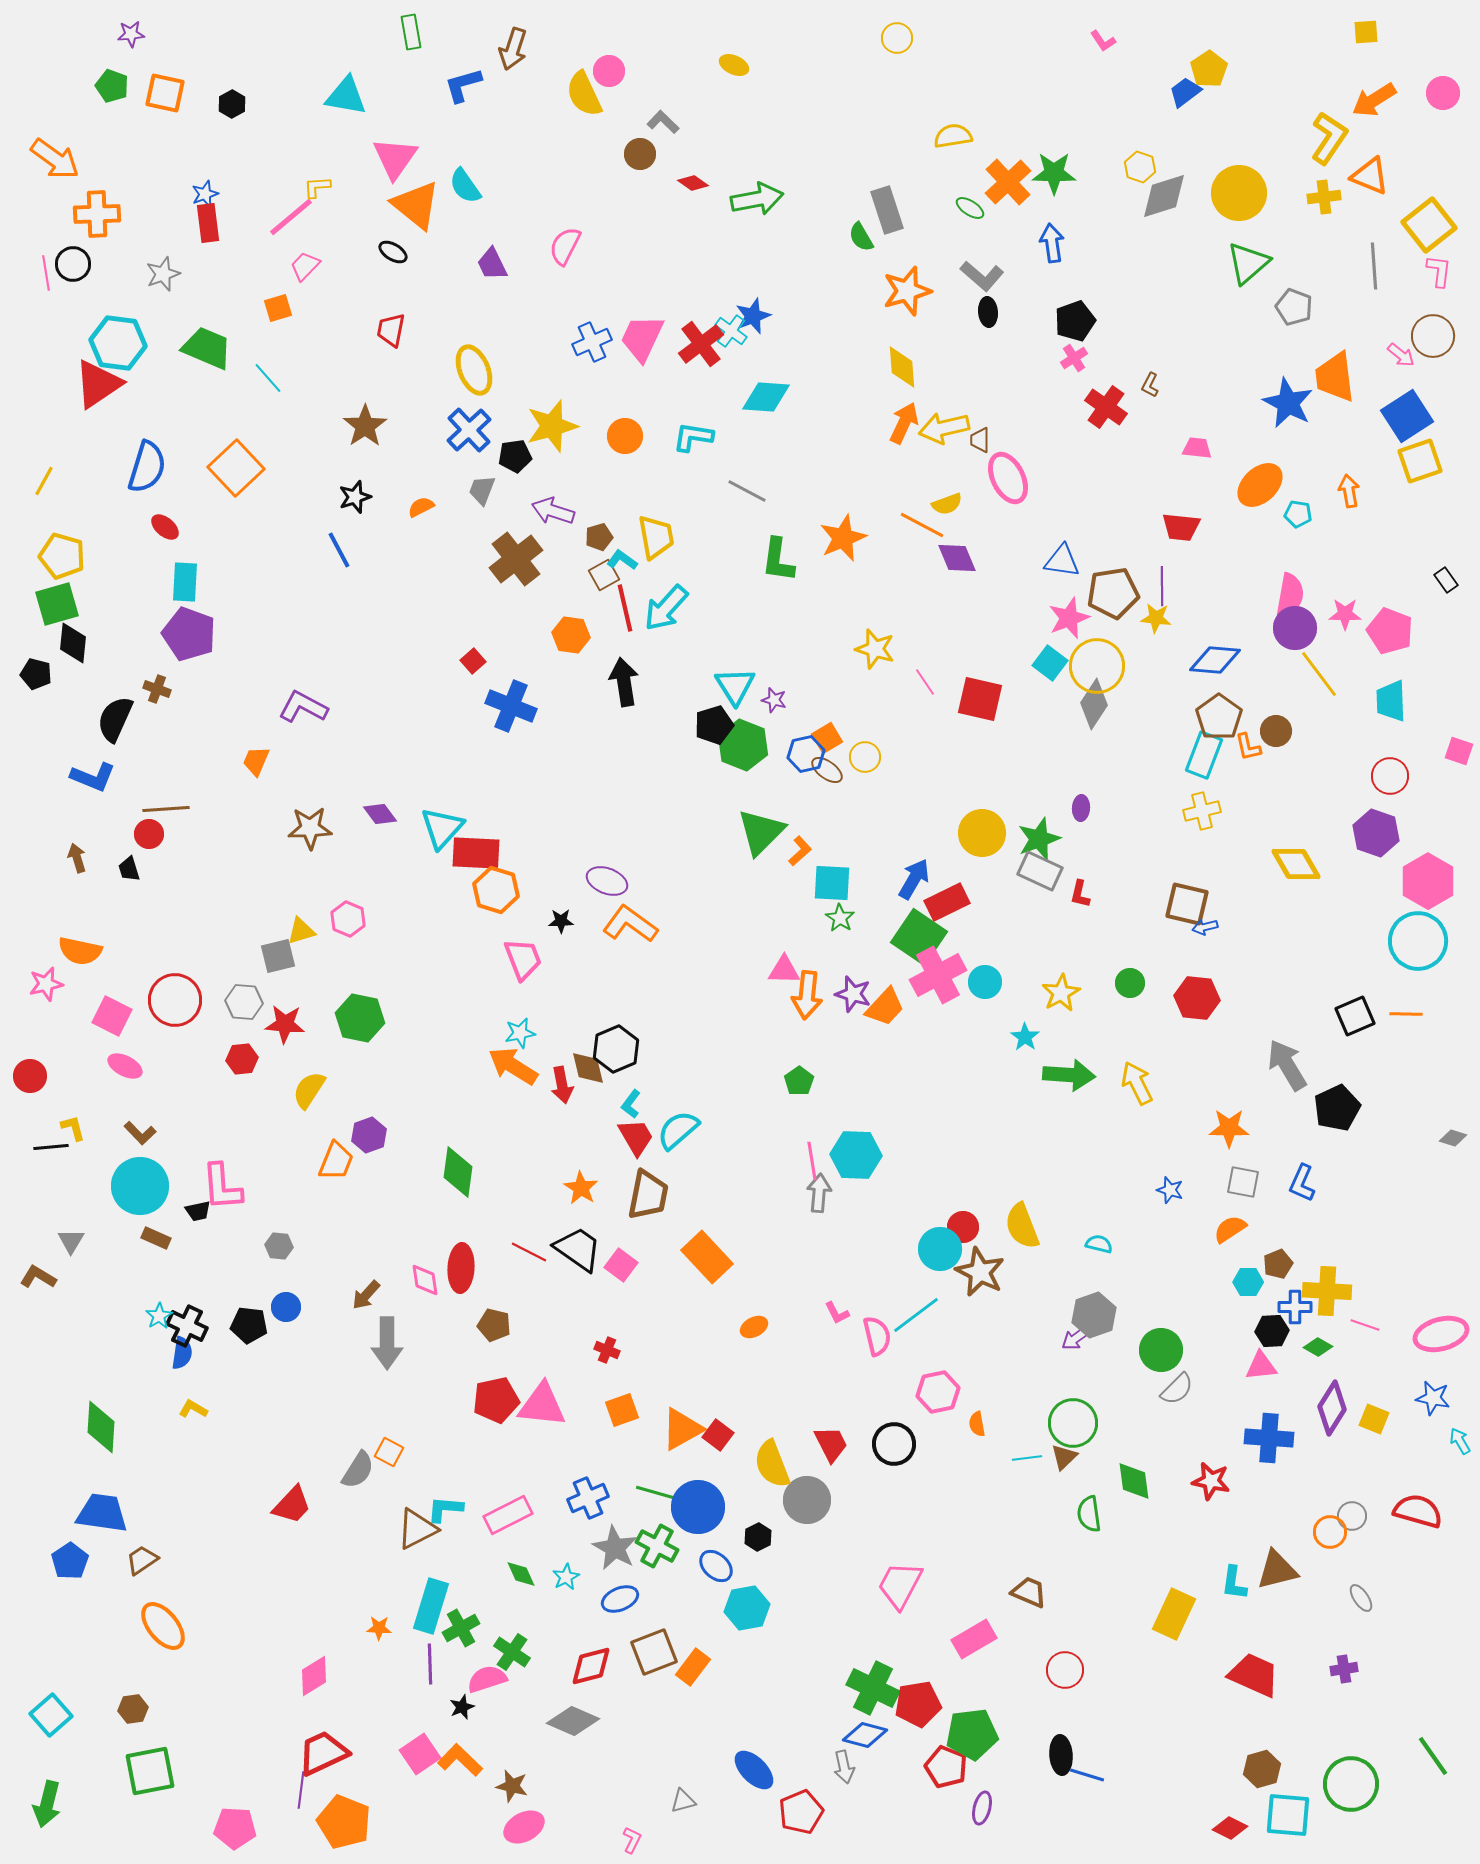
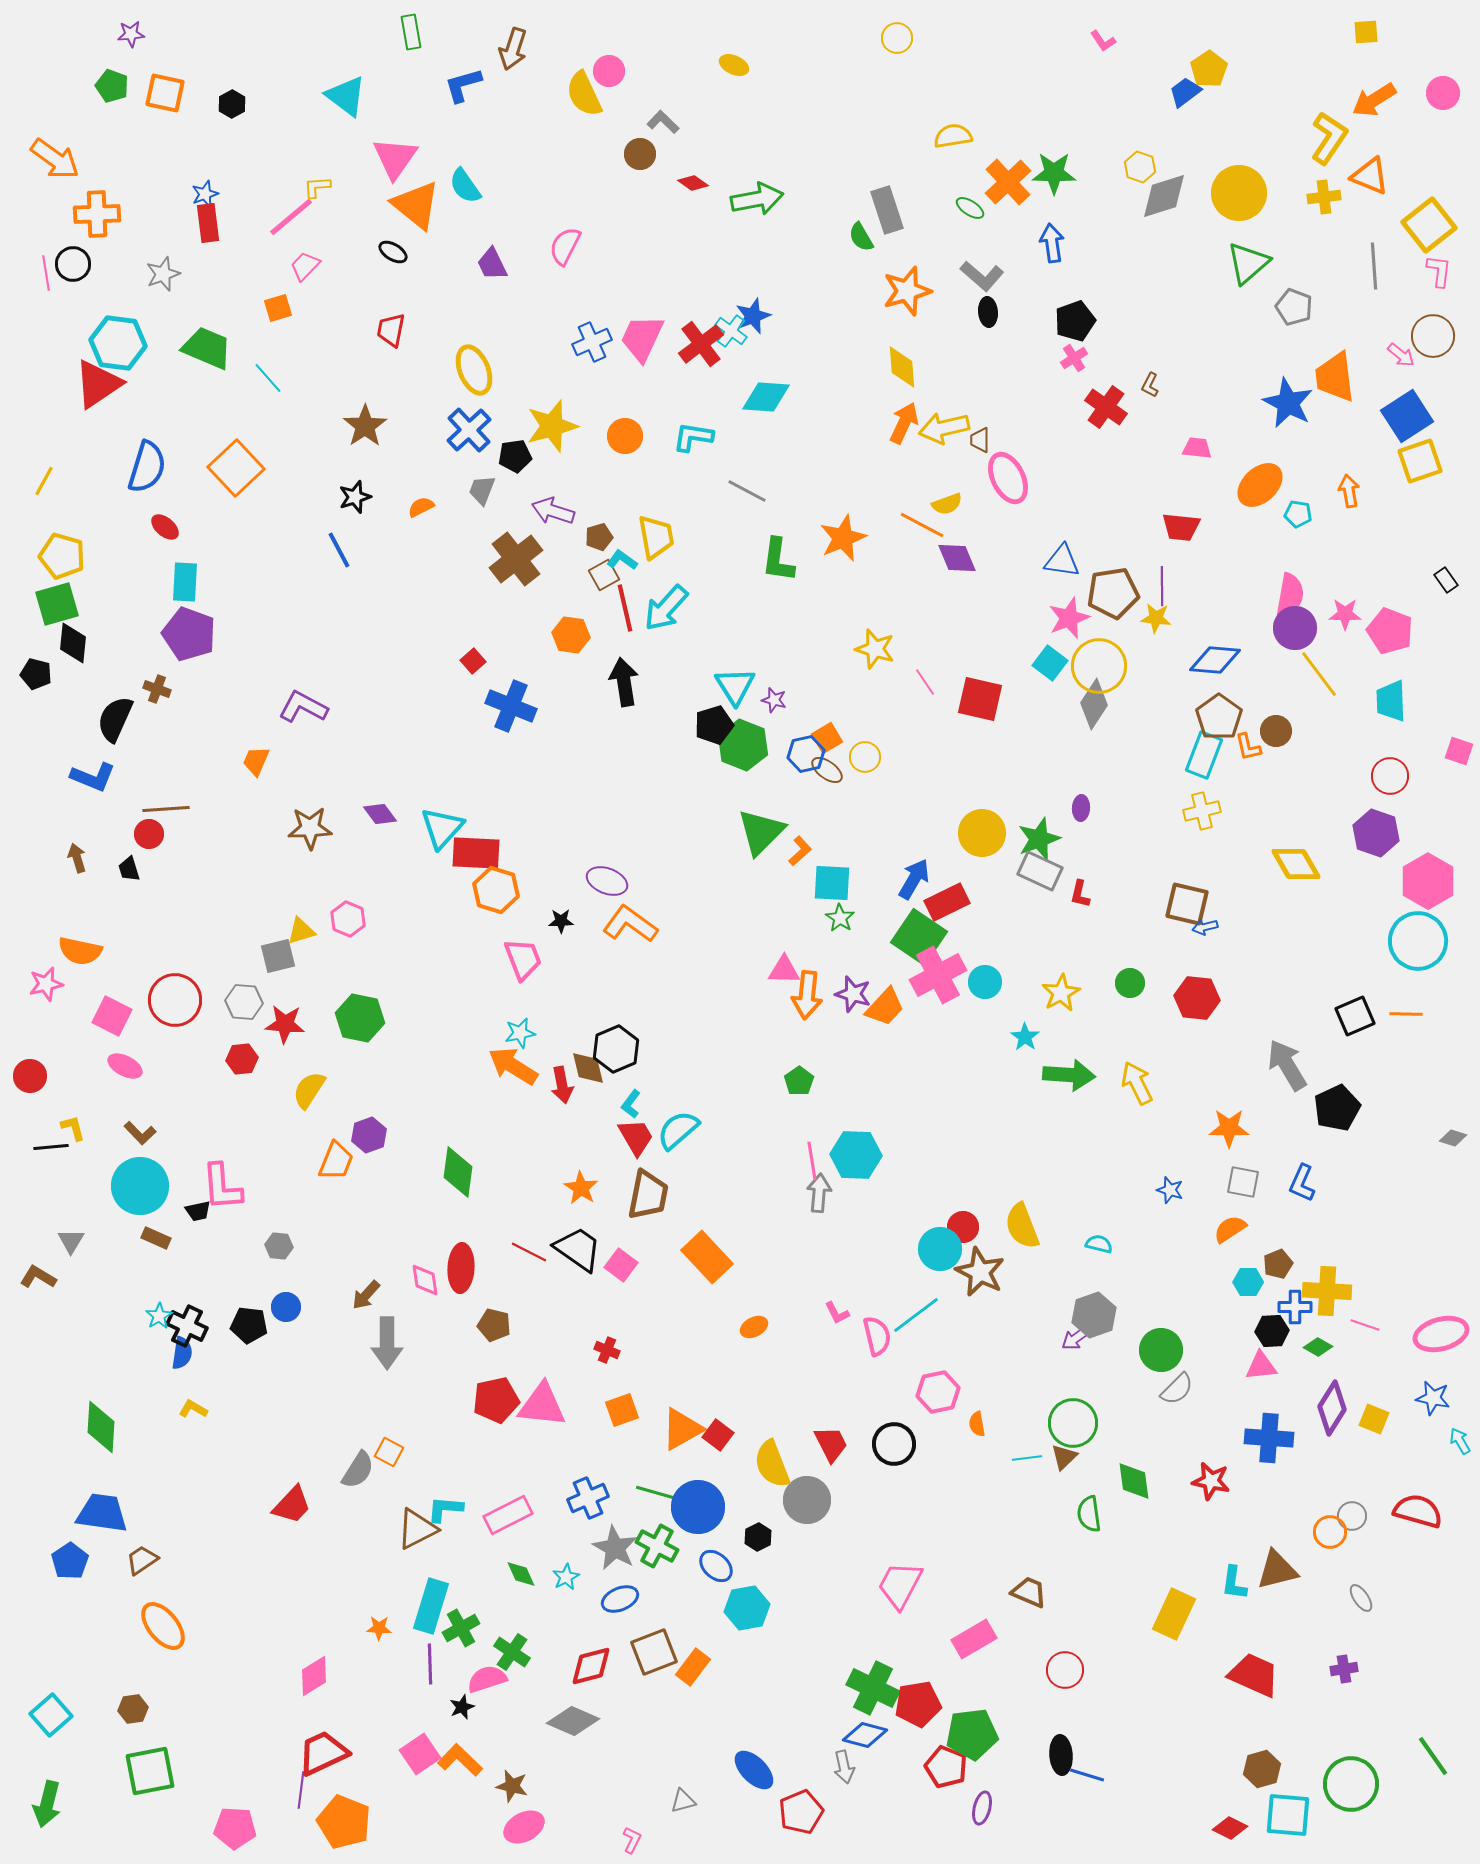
cyan triangle at (346, 96): rotated 27 degrees clockwise
yellow circle at (1097, 666): moved 2 px right
